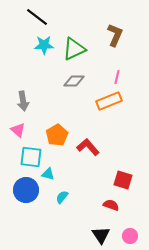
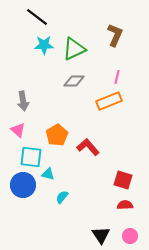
blue circle: moved 3 px left, 5 px up
red semicircle: moved 14 px right; rotated 21 degrees counterclockwise
